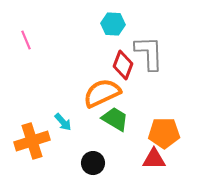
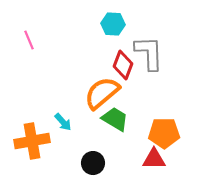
pink line: moved 3 px right
orange semicircle: rotated 15 degrees counterclockwise
orange cross: rotated 8 degrees clockwise
